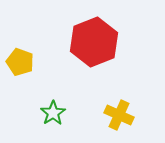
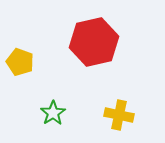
red hexagon: rotated 9 degrees clockwise
yellow cross: rotated 12 degrees counterclockwise
